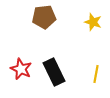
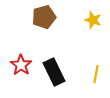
brown pentagon: rotated 10 degrees counterclockwise
yellow star: moved 2 px up
red star: moved 4 px up; rotated 10 degrees clockwise
